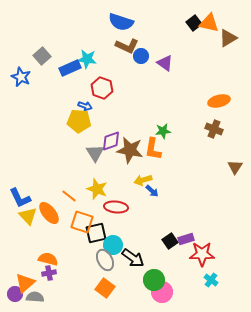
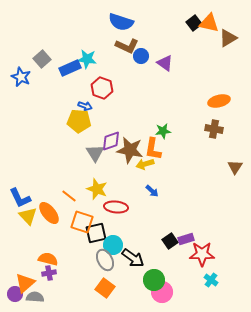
gray square at (42, 56): moved 3 px down
brown cross at (214, 129): rotated 12 degrees counterclockwise
yellow arrow at (143, 180): moved 2 px right, 16 px up
